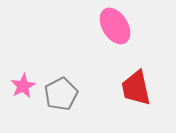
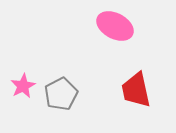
pink ellipse: rotated 30 degrees counterclockwise
red trapezoid: moved 2 px down
